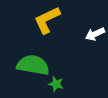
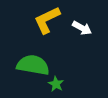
white arrow: moved 13 px left, 6 px up; rotated 126 degrees counterclockwise
green star: rotated 14 degrees clockwise
